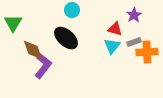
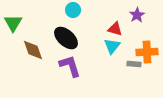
cyan circle: moved 1 px right
purple star: moved 3 px right
gray rectangle: moved 22 px down; rotated 24 degrees clockwise
purple L-shape: moved 27 px right; rotated 55 degrees counterclockwise
